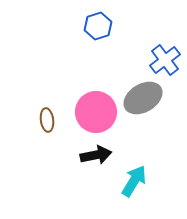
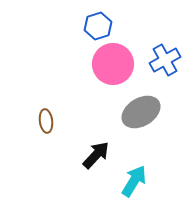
blue cross: rotated 8 degrees clockwise
gray ellipse: moved 2 px left, 14 px down
pink circle: moved 17 px right, 48 px up
brown ellipse: moved 1 px left, 1 px down
black arrow: rotated 36 degrees counterclockwise
